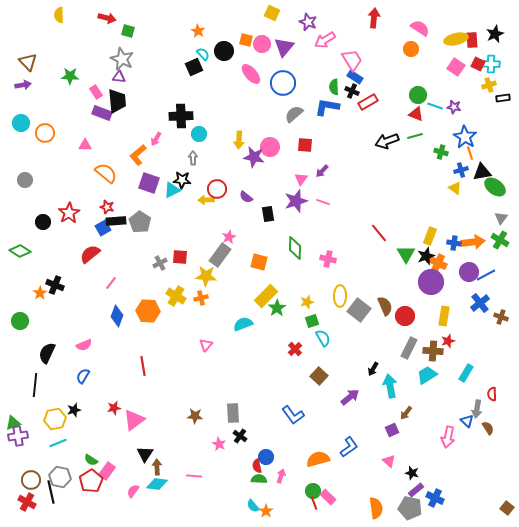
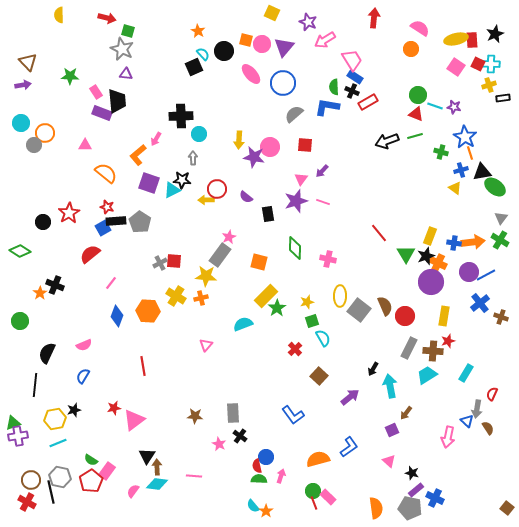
gray star at (122, 59): moved 10 px up
purple triangle at (119, 77): moved 7 px right, 3 px up
gray circle at (25, 180): moved 9 px right, 35 px up
red square at (180, 257): moved 6 px left, 4 px down
red semicircle at (492, 394): rotated 24 degrees clockwise
black triangle at (145, 454): moved 2 px right, 2 px down
